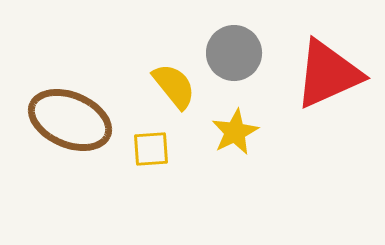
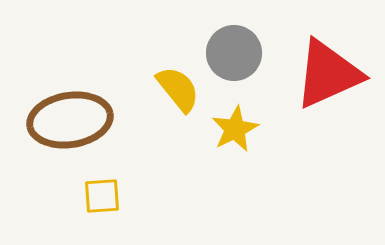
yellow semicircle: moved 4 px right, 3 px down
brown ellipse: rotated 32 degrees counterclockwise
yellow star: moved 3 px up
yellow square: moved 49 px left, 47 px down
